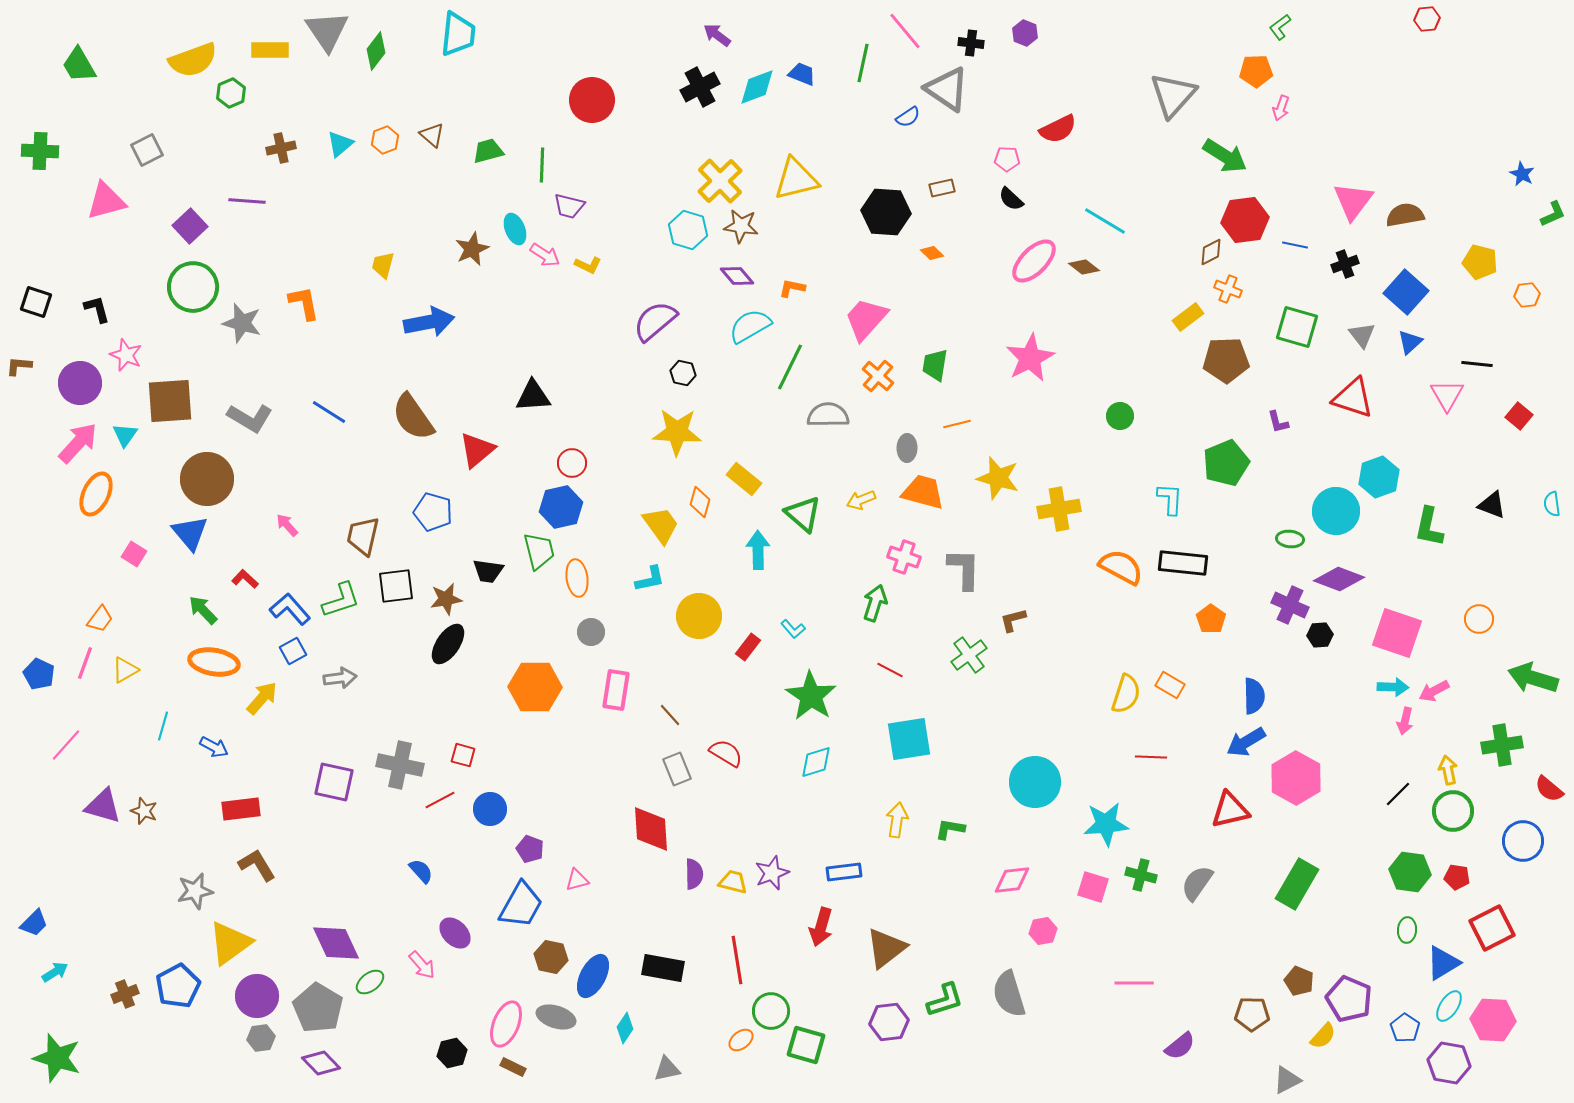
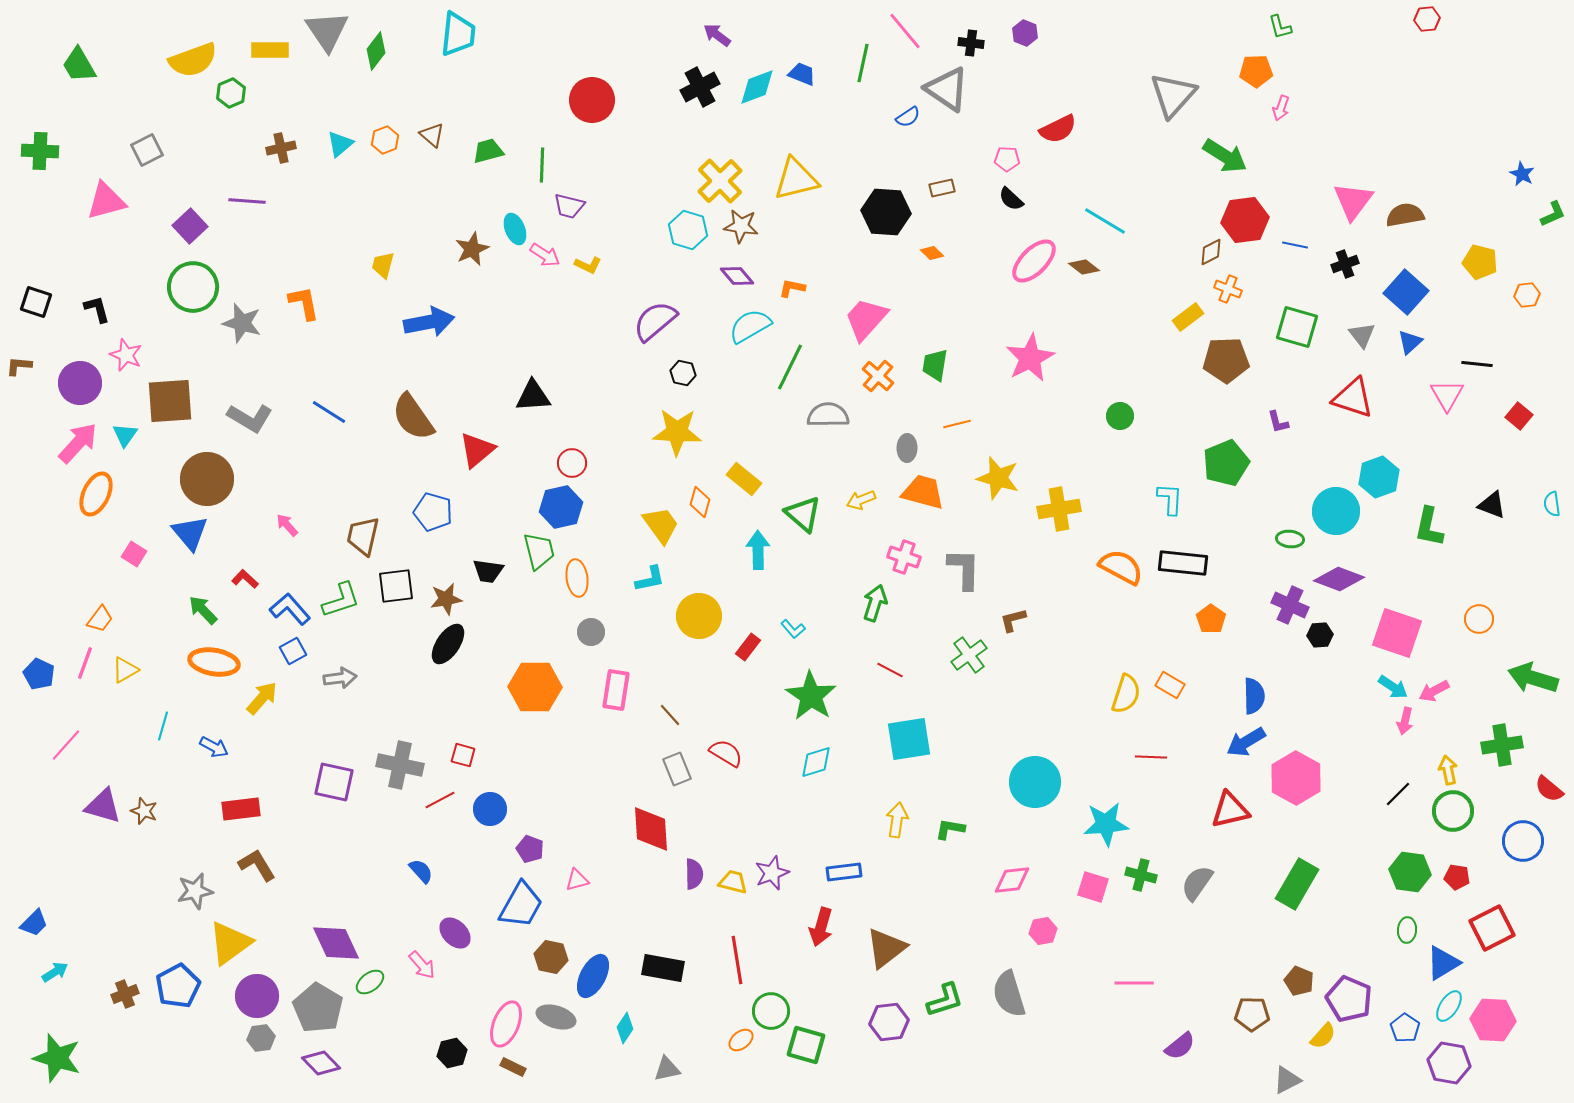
green L-shape at (1280, 27): rotated 68 degrees counterclockwise
cyan arrow at (1393, 687): rotated 32 degrees clockwise
